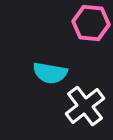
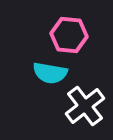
pink hexagon: moved 22 px left, 12 px down
